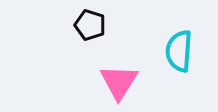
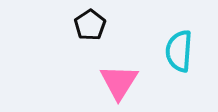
black pentagon: rotated 20 degrees clockwise
